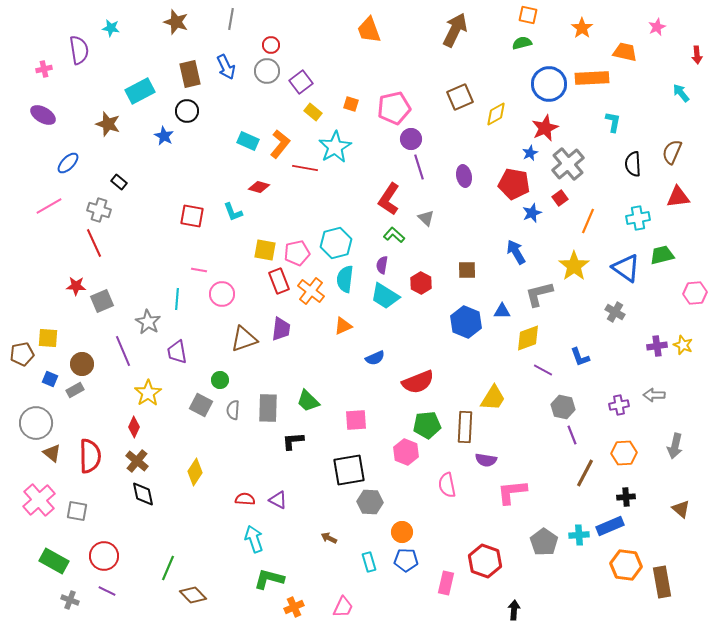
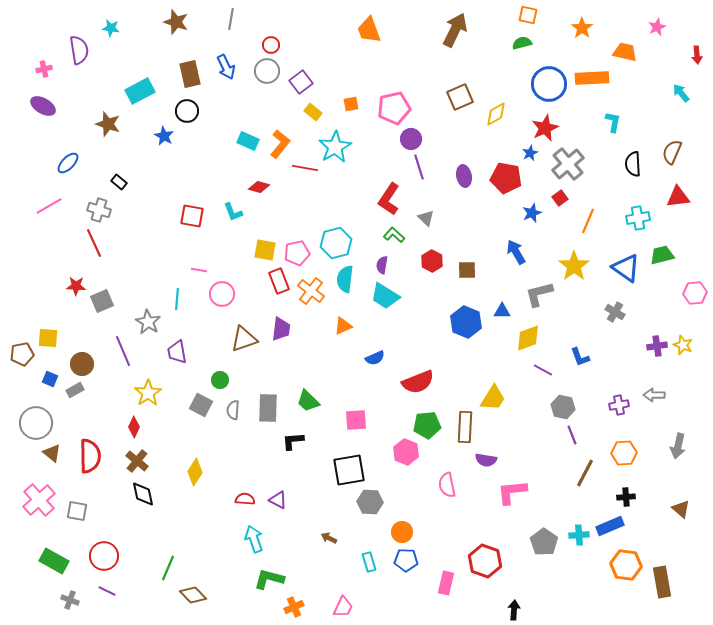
orange square at (351, 104): rotated 28 degrees counterclockwise
purple ellipse at (43, 115): moved 9 px up
red pentagon at (514, 184): moved 8 px left, 6 px up
red hexagon at (421, 283): moved 11 px right, 22 px up
gray arrow at (675, 446): moved 3 px right
